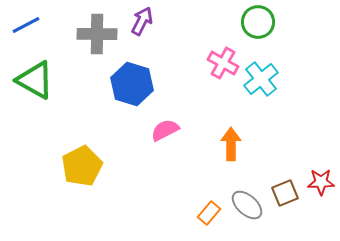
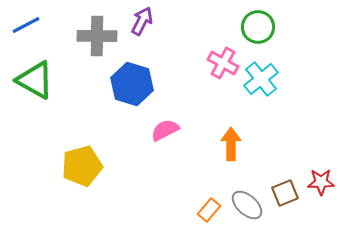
green circle: moved 5 px down
gray cross: moved 2 px down
yellow pentagon: rotated 12 degrees clockwise
orange rectangle: moved 3 px up
